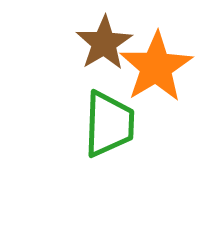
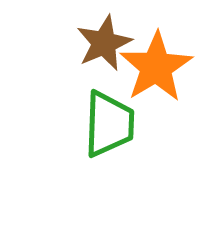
brown star: rotated 8 degrees clockwise
